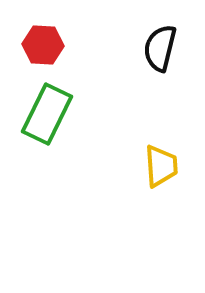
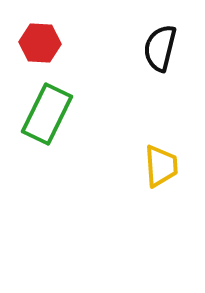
red hexagon: moved 3 px left, 2 px up
